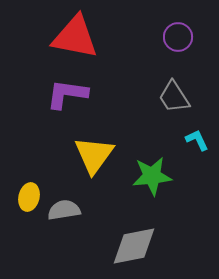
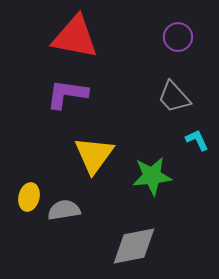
gray trapezoid: rotated 9 degrees counterclockwise
